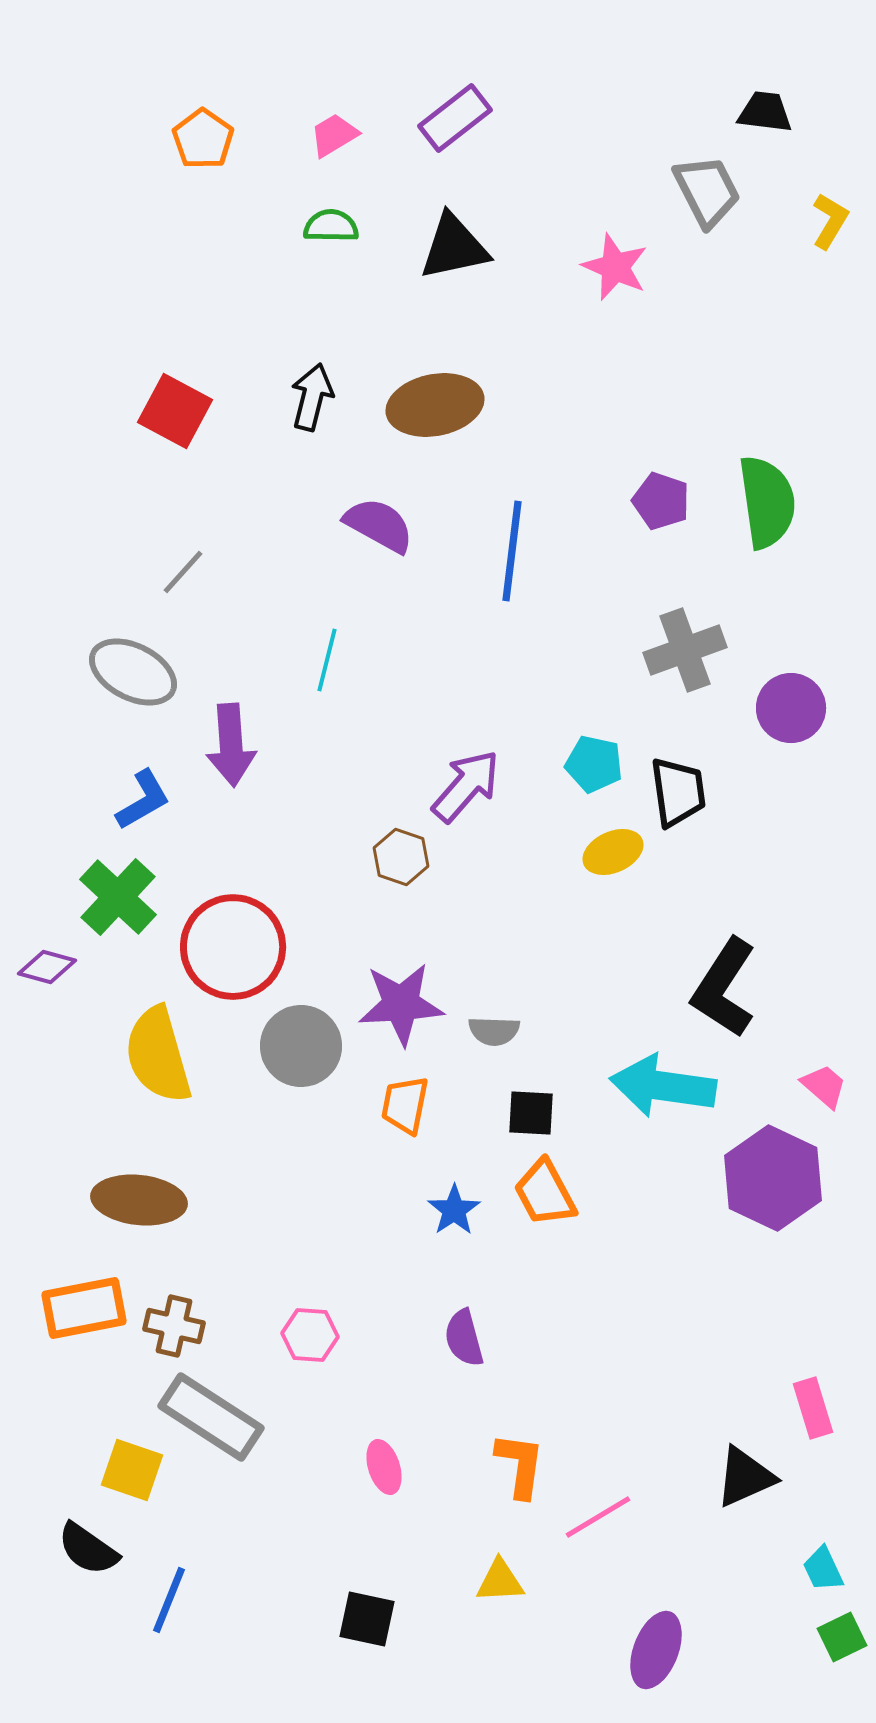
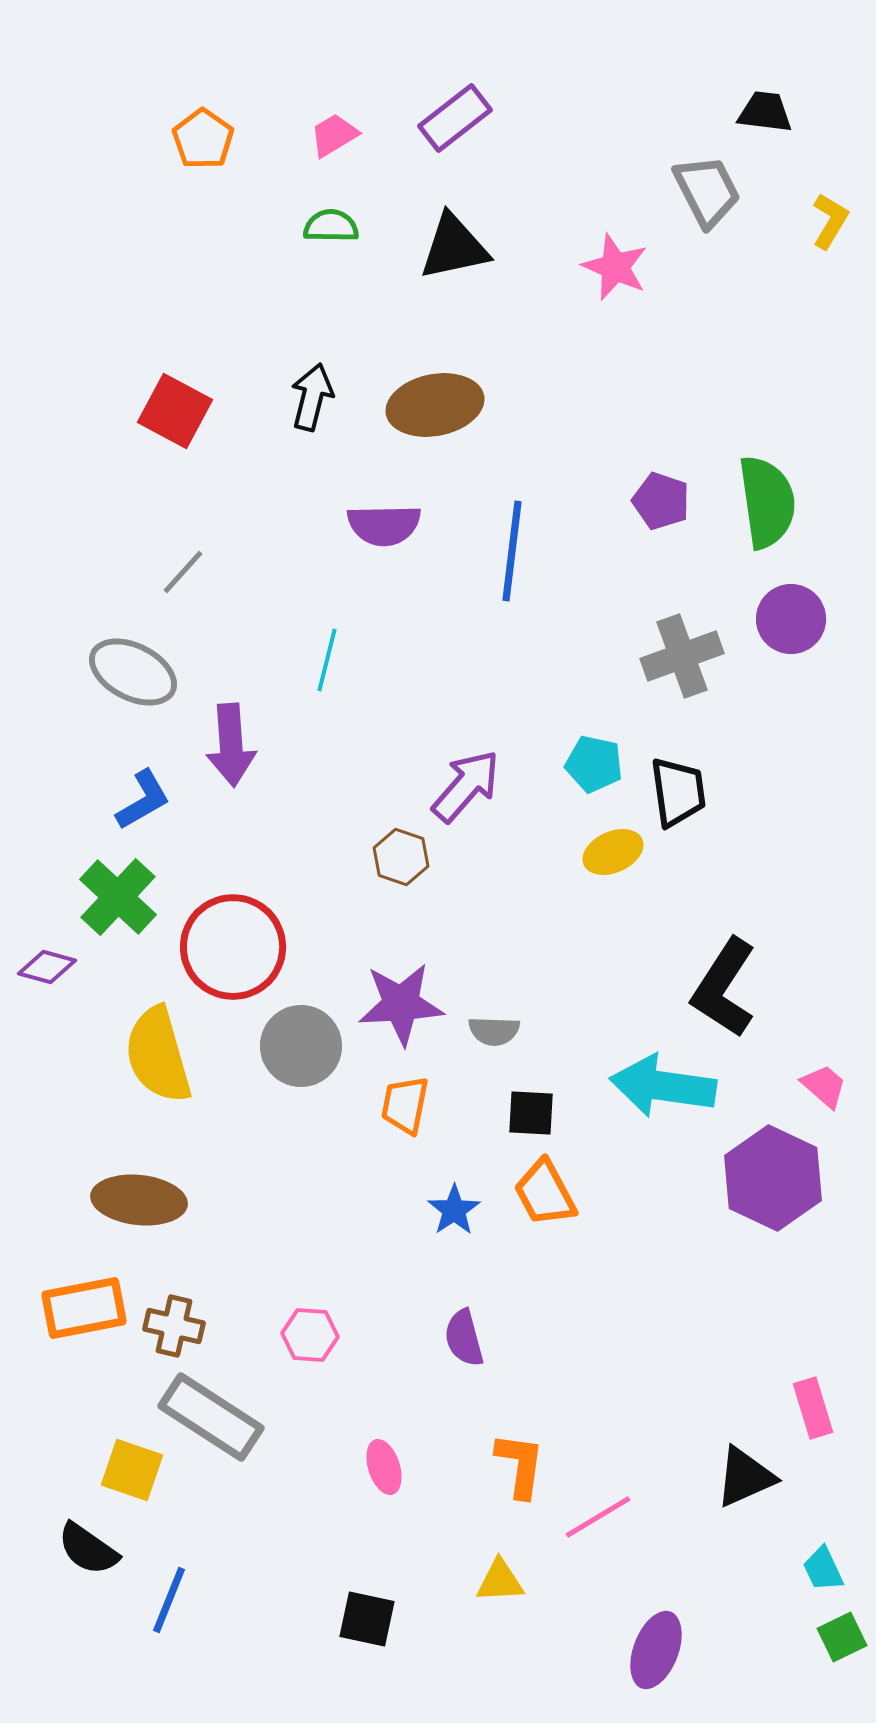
purple semicircle at (379, 525): moved 5 px right; rotated 150 degrees clockwise
gray cross at (685, 650): moved 3 px left, 6 px down
purple circle at (791, 708): moved 89 px up
